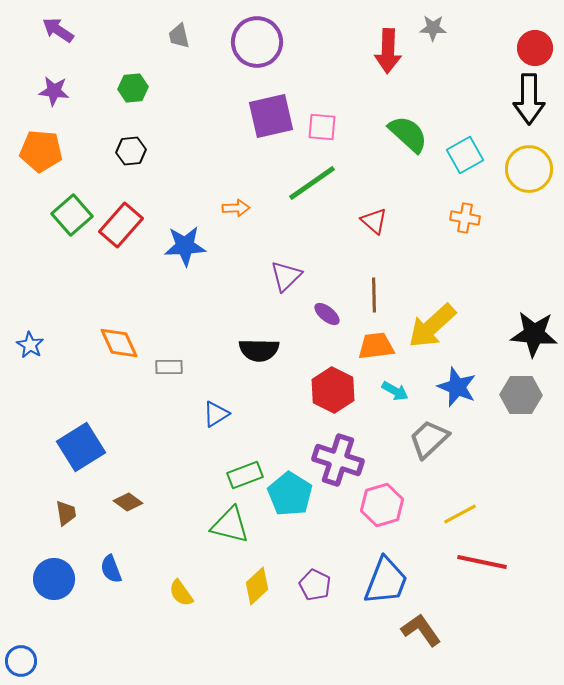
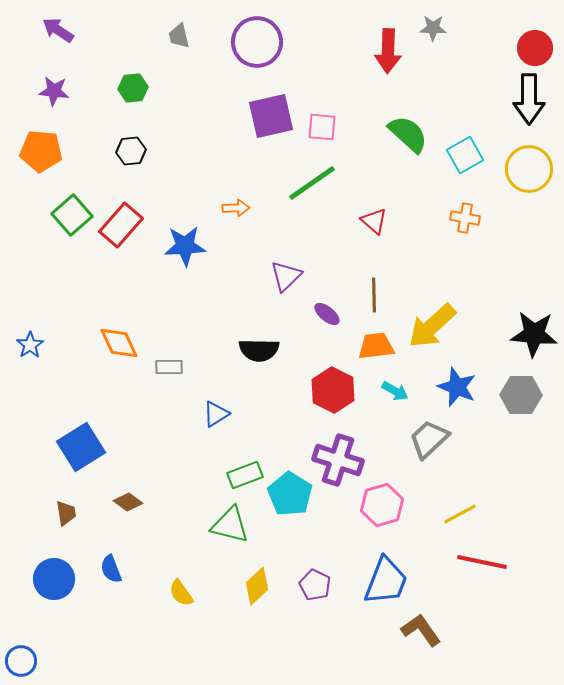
blue star at (30, 345): rotated 8 degrees clockwise
